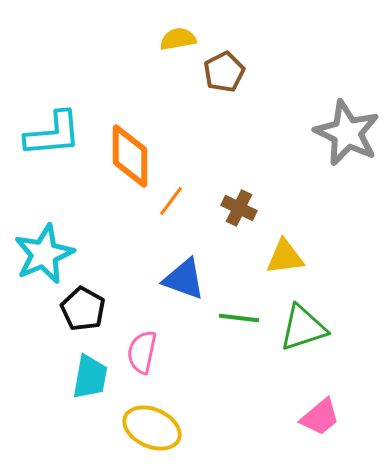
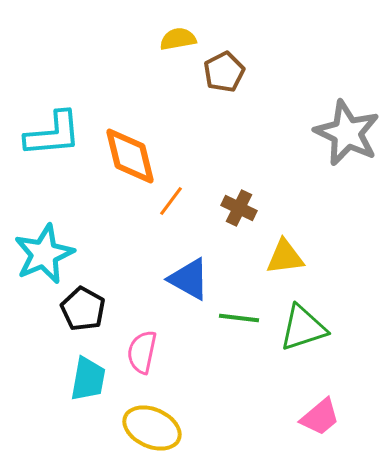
orange diamond: rotated 14 degrees counterclockwise
blue triangle: moved 5 px right; rotated 9 degrees clockwise
cyan trapezoid: moved 2 px left, 2 px down
